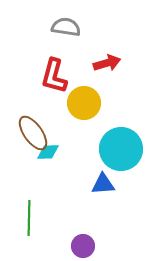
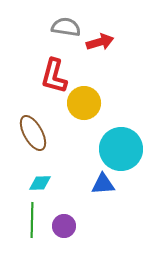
red arrow: moved 7 px left, 21 px up
brown ellipse: rotated 6 degrees clockwise
cyan diamond: moved 8 px left, 31 px down
green line: moved 3 px right, 2 px down
purple circle: moved 19 px left, 20 px up
